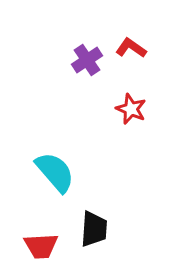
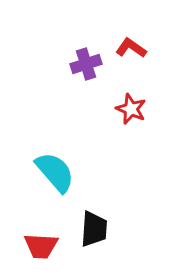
purple cross: moved 1 px left, 4 px down; rotated 16 degrees clockwise
red trapezoid: rotated 6 degrees clockwise
